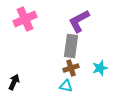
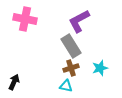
pink cross: rotated 35 degrees clockwise
gray rectangle: rotated 40 degrees counterclockwise
